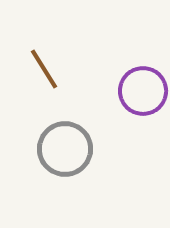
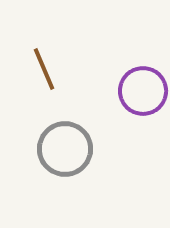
brown line: rotated 9 degrees clockwise
